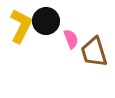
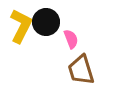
black circle: moved 1 px down
brown trapezoid: moved 13 px left, 18 px down
